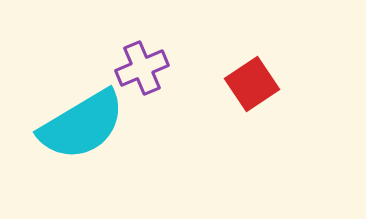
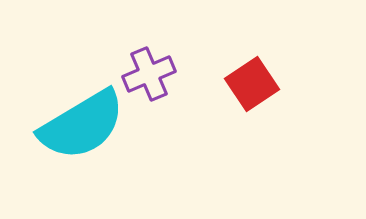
purple cross: moved 7 px right, 6 px down
